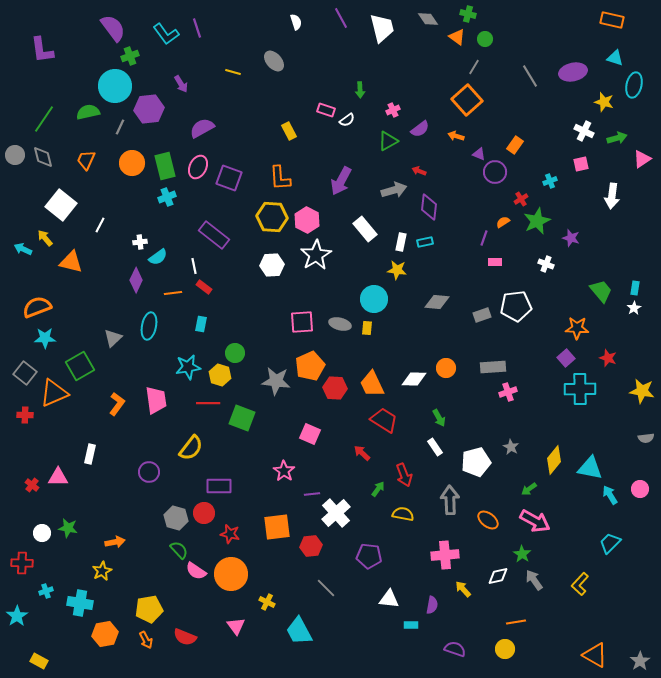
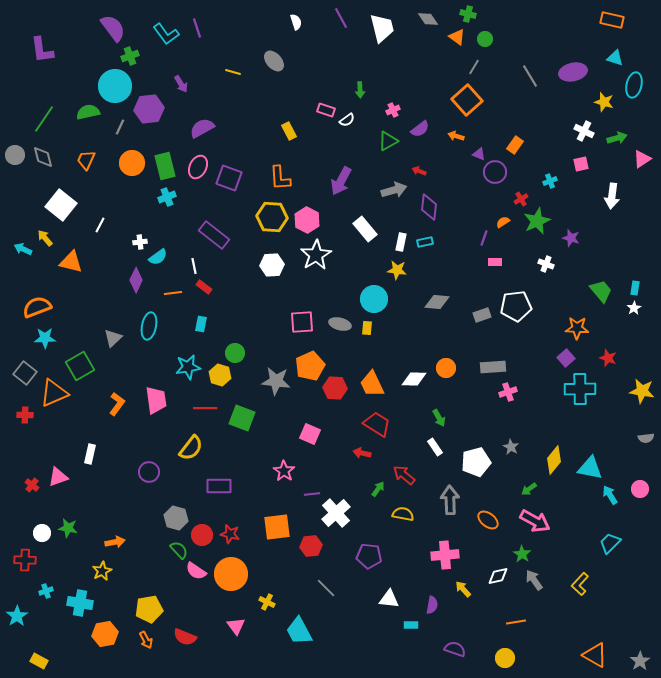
red line at (208, 403): moved 3 px left, 5 px down
red trapezoid at (384, 420): moved 7 px left, 4 px down
red arrow at (362, 453): rotated 30 degrees counterclockwise
red arrow at (404, 475): rotated 150 degrees clockwise
pink triangle at (58, 477): rotated 20 degrees counterclockwise
red circle at (204, 513): moved 2 px left, 22 px down
red cross at (22, 563): moved 3 px right, 3 px up
yellow circle at (505, 649): moved 9 px down
